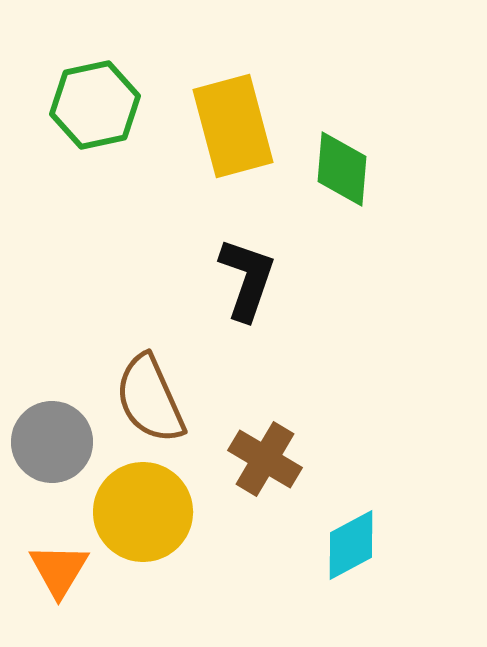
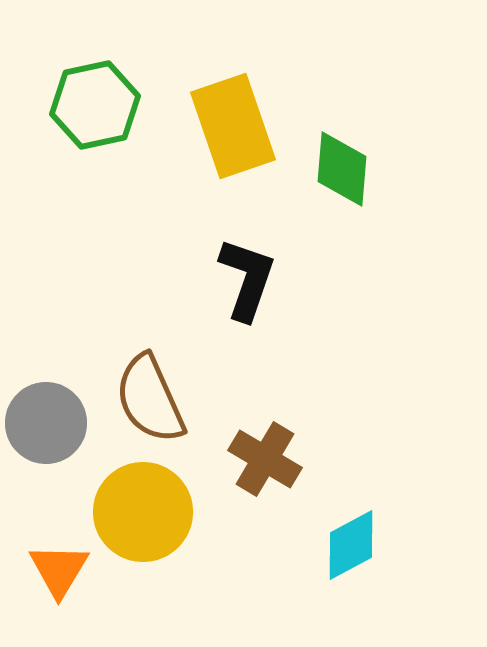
yellow rectangle: rotated 4 degrees counterclockwise
gray circle: moved 6 px left, 19 px up
